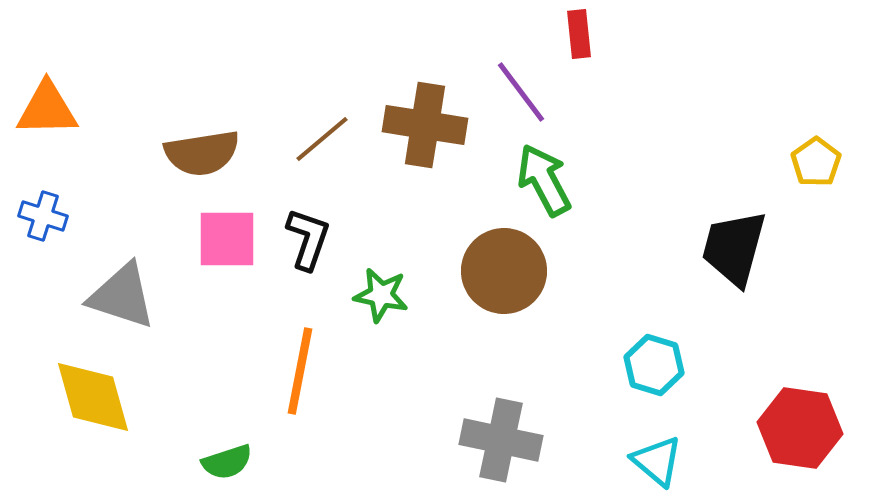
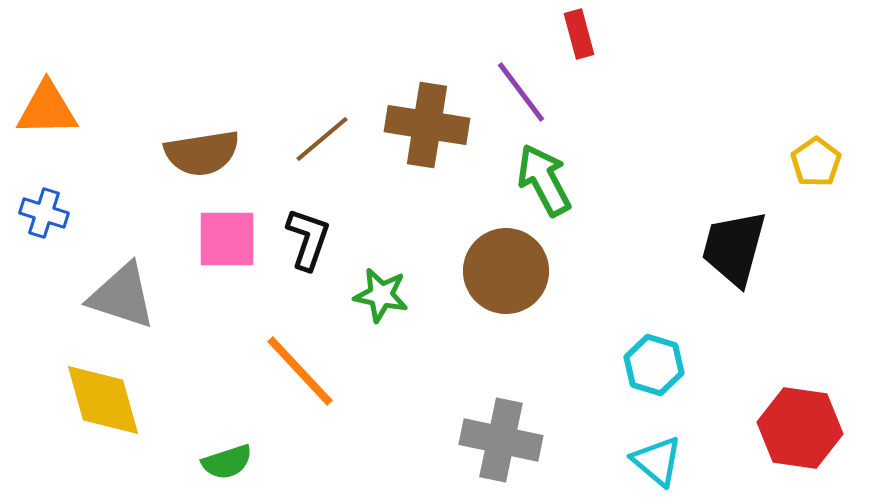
red rectangle: rotated 9 degrees counterclockwise
brown cross: moved 2 px right
blue cross: moved 1 px right, 3 px up
brown circle: moved 2 px right
orange line: rotated 54 degrees counterclockwise
yellow diamond: moved 10 px right, 3 px down
